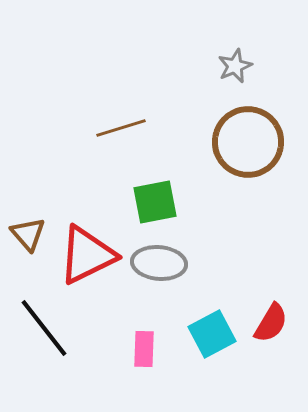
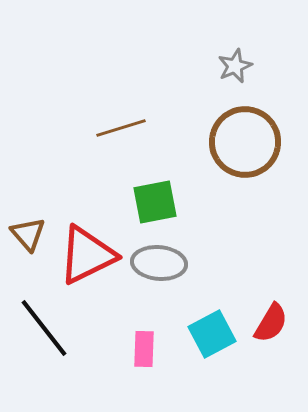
brown circle: moved 3 px left
